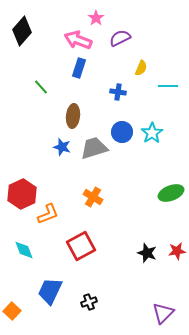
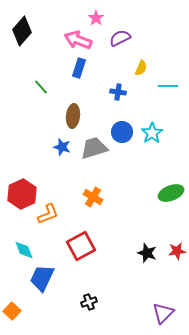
blue trapezoid: moved 8 px left, 13 px up
